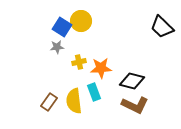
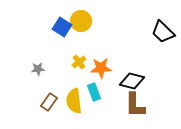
black trapezoid: moved 1 px right, 5 px down
gray star: moved 19 px left, 22 px down
yellow cross: rotated 24 degrees counterclockwise
brown L-shape: rotated 64 degrees clockwise
